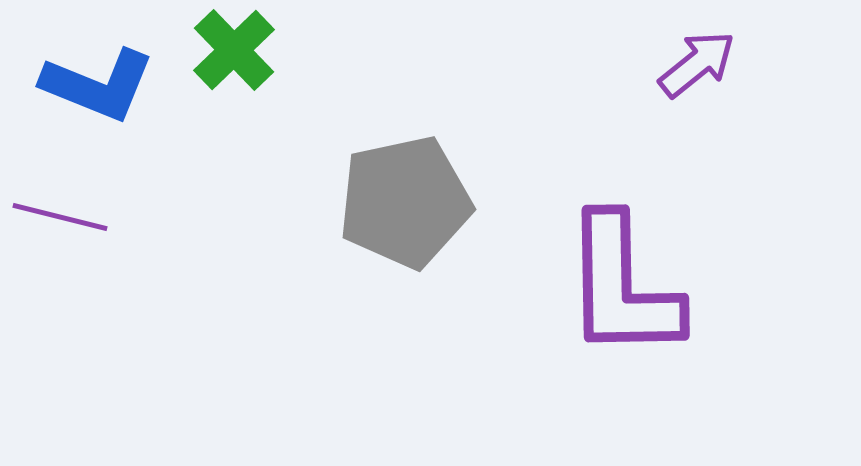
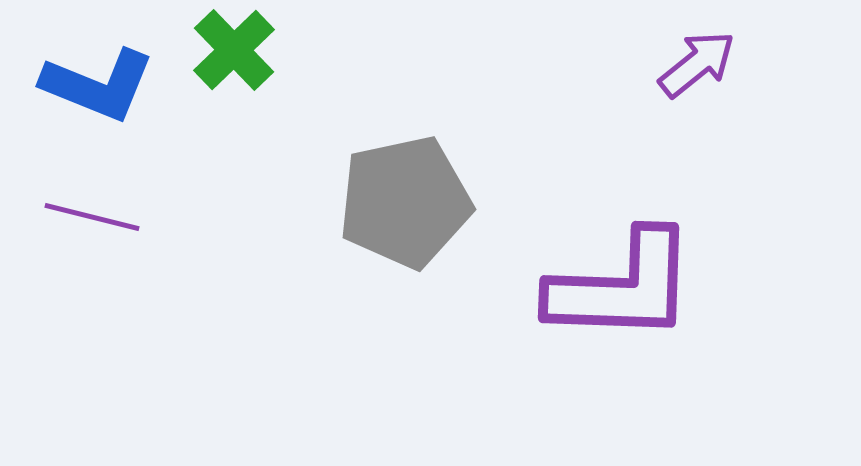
purple line: moved 32 px right
purple L-shape: rotated 87 degrees counterclockwise
